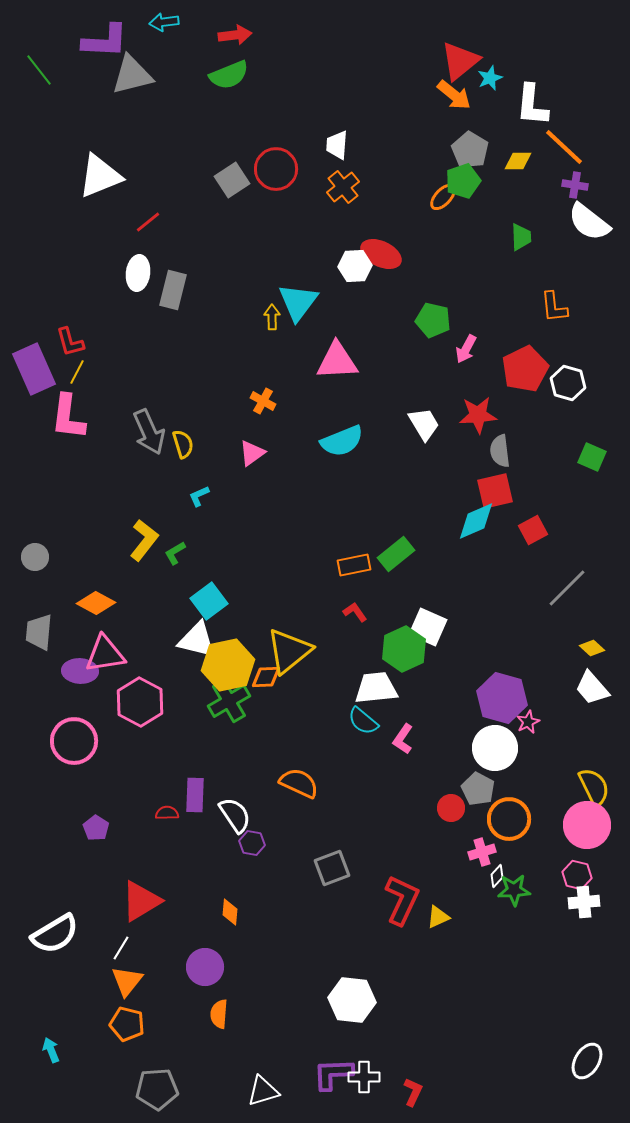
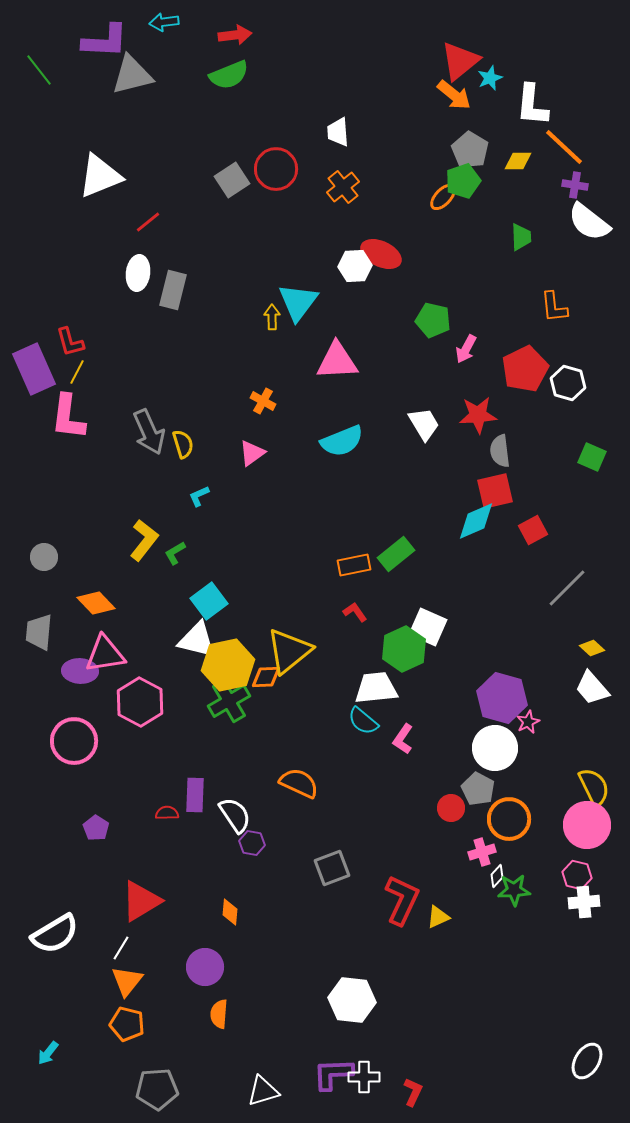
white trapezoid at (337, 145): moved 1 px right, 13 px up; rotated 8 degrees counterclockwise
gray circle at (35, 557): moved 9 px right
orange diamond at (96, 603): rotated 18 degrees clockwise
cyan arrow at (51, 1050): moved 3 px left, 3 px down; rotated 120 degrees counterclockwise
